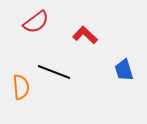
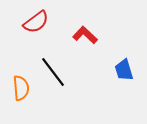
black line: moved 1 px left; rotated 32 degrees clockwise
orange semicircle: moved 1 px down
